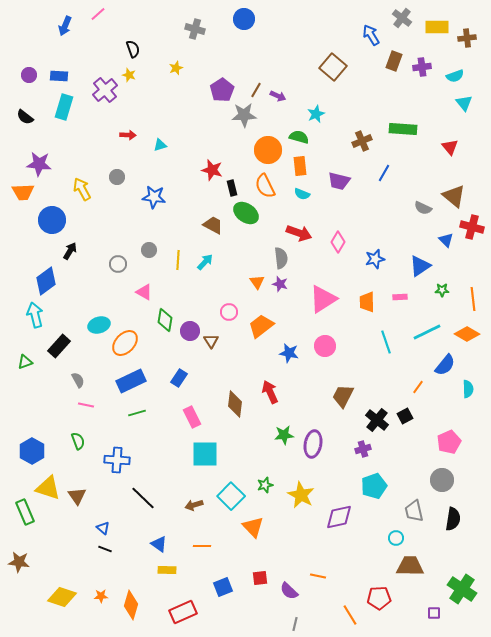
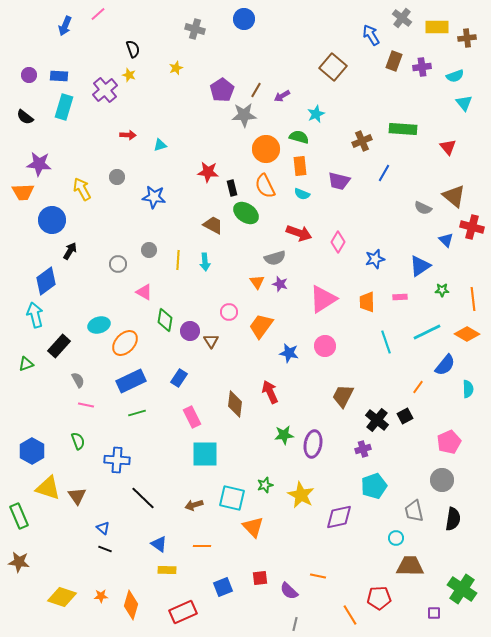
purple arrow at (278, 96): moved 4 px right; rotated 126 degrees clockwise
red triangle at (450, 147): moved 2 px left
orange circle at (268, 150): moved 2 px left, 1 px up
red star at (212, 170): moved 4 px left, 2 px down; rotated 10 degrees counterclockwise
gray semicircle at (281, 258): moved 6 px left; rotated 80 degrees clockwise
cyan arrow at (205, 262): rotated 132 degrees clockwise
orange trapezoid at (261, 326): rotated 16 degrees counterclockwise
green triangle at (25, 362): moved 1 px right, 2 px down
cyan square at (231, 496): moved 1 px right, 2 px down; rotated 32 degrees counterclockwise
green rectangle at (25, 512): moved 6 px left, 4 px down
